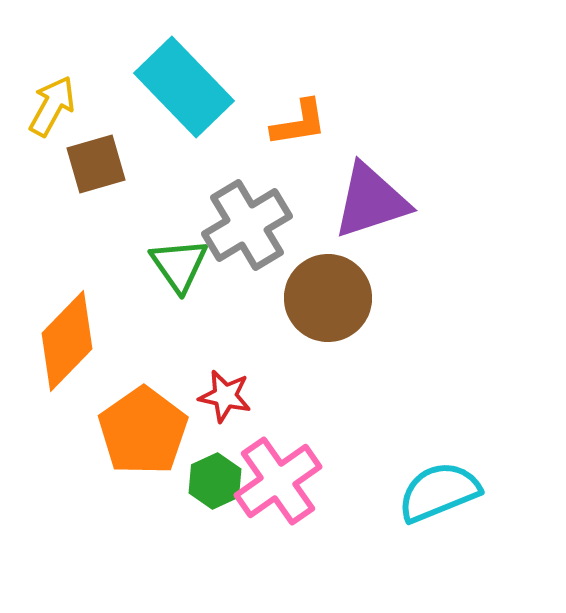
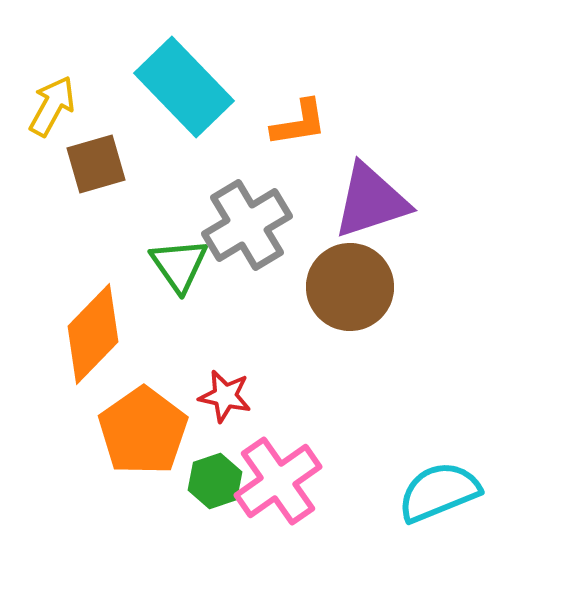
brown circle: moved 22 px right, 11 px up
orange diamond: moved 26 px right, 7 px up
green hexagon: rotated 6 degrees clockwise
